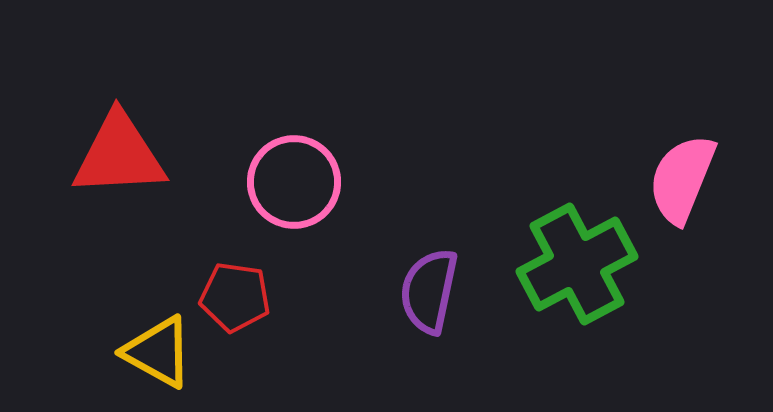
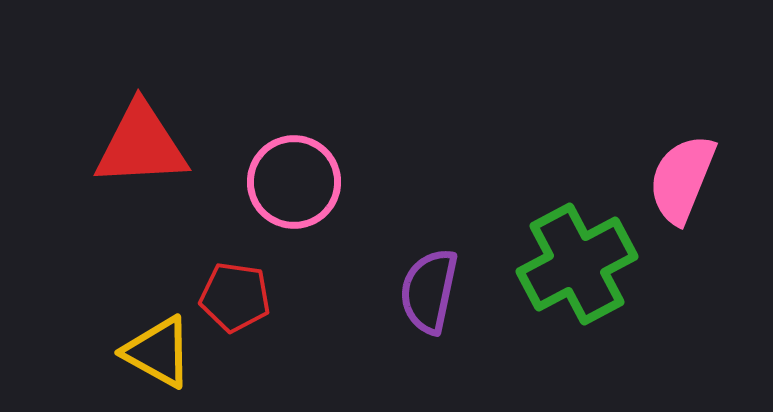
red triangle: moved 22 px right, 10 px up
